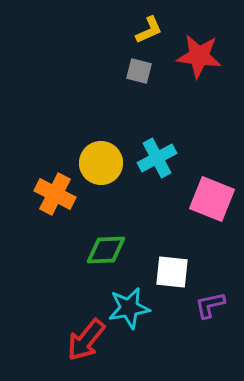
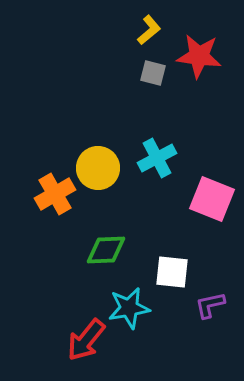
yellow L-shape: rotated 16 degrees counterclockwise
gray square: moved 14 px right, 2 px down
yellow circle: moved 3 px left, 5 px down
orange cross: rotated 33 degrees clockwise
